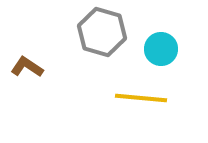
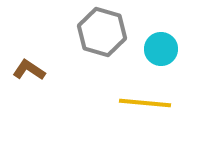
brown L-shape: moved 2 px right, 3 px down
yellow line: moved 4 px right, 5 px down
